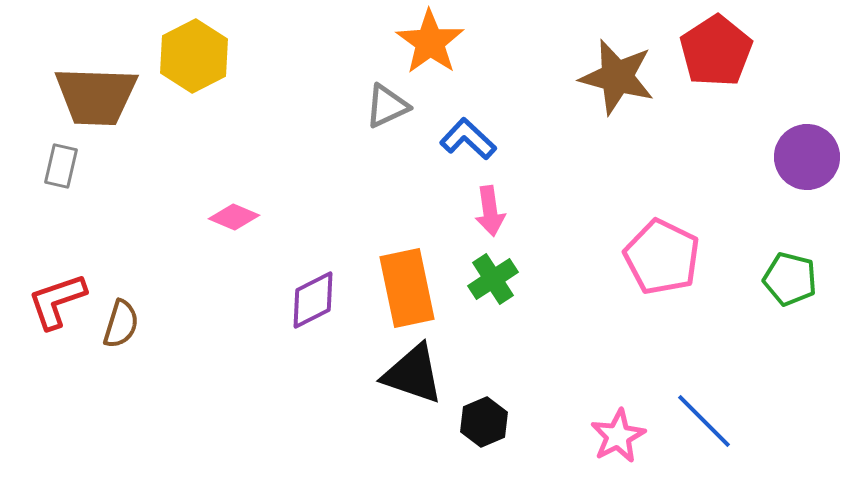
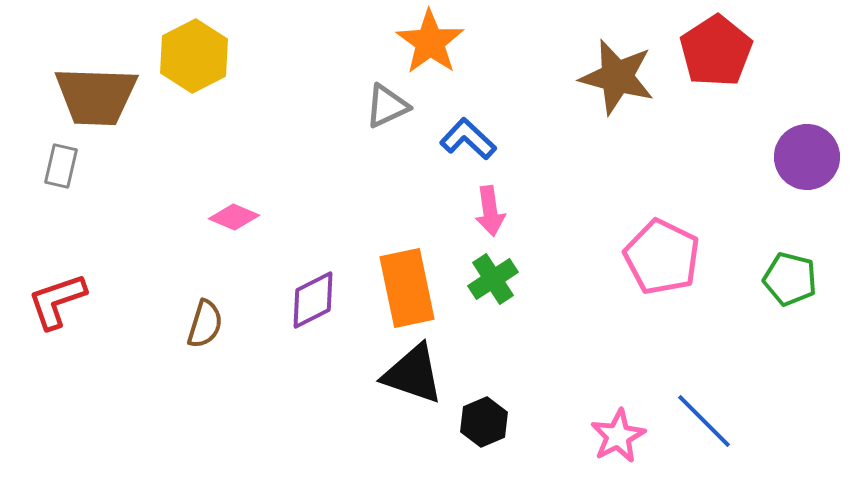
brown semicircle: moved 84 px right
